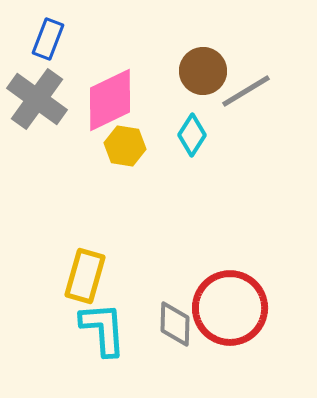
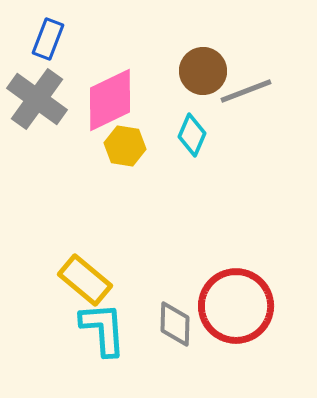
gray line: rotated 10 degrees clockwise
cyan diamond: rotated 9 degrees counterclockwise
yellow rectangle: moved 4 px down; rotated 66 degrees counterclockwise
red circle: moved 6 px right, 2 px up
